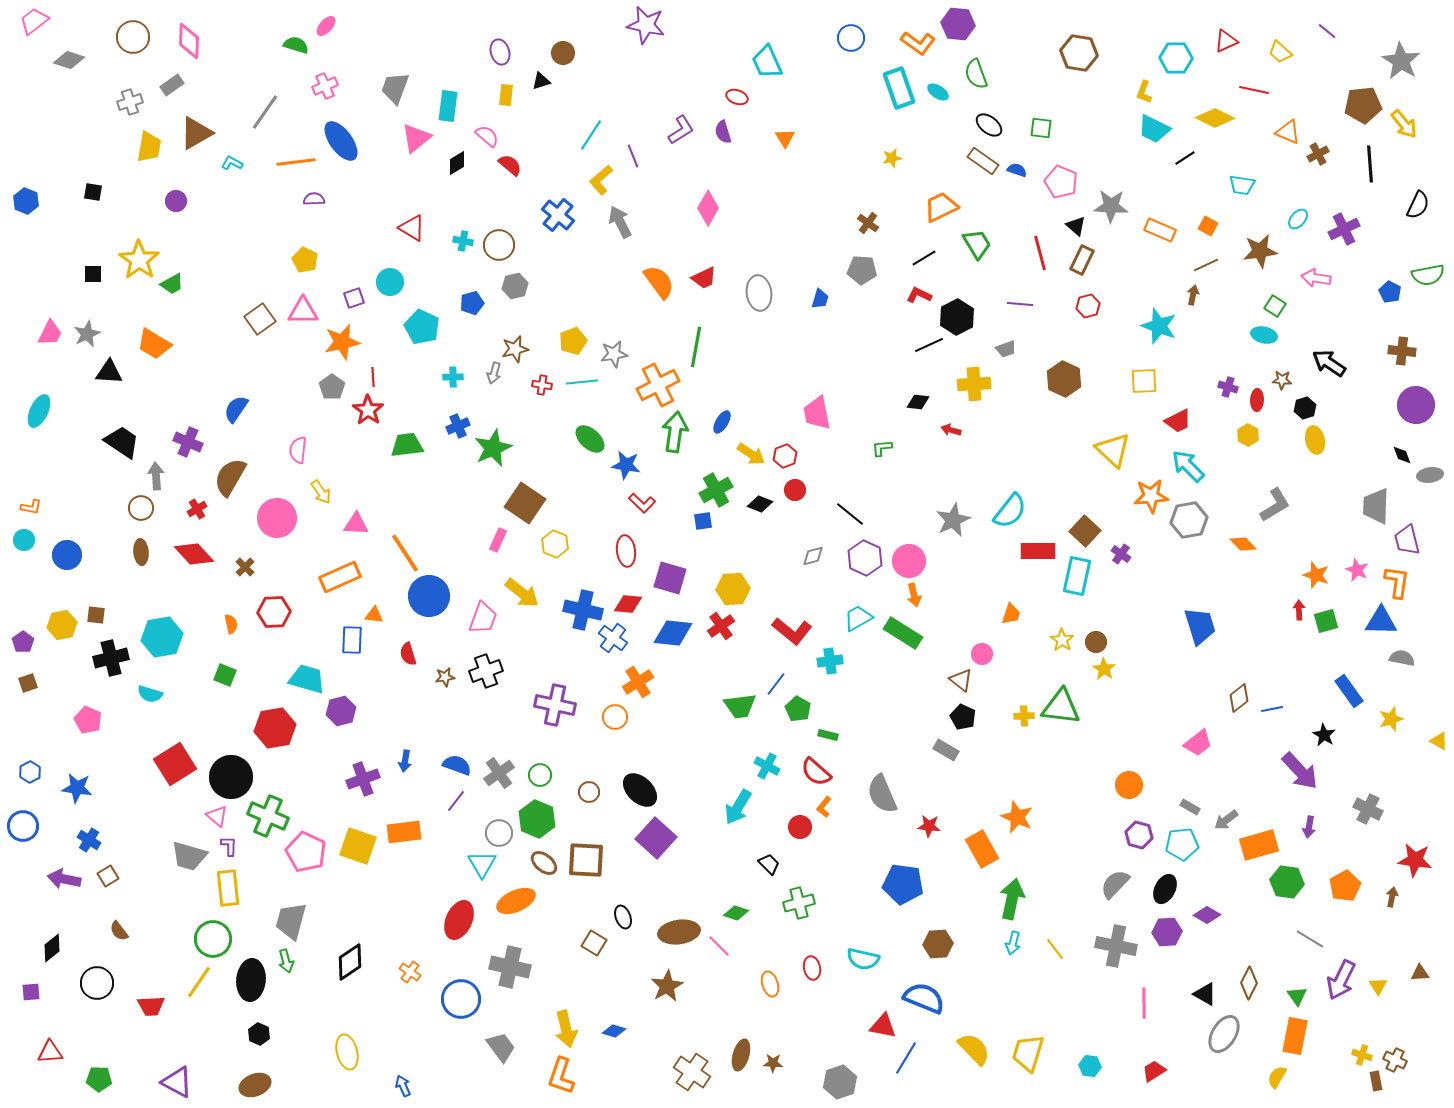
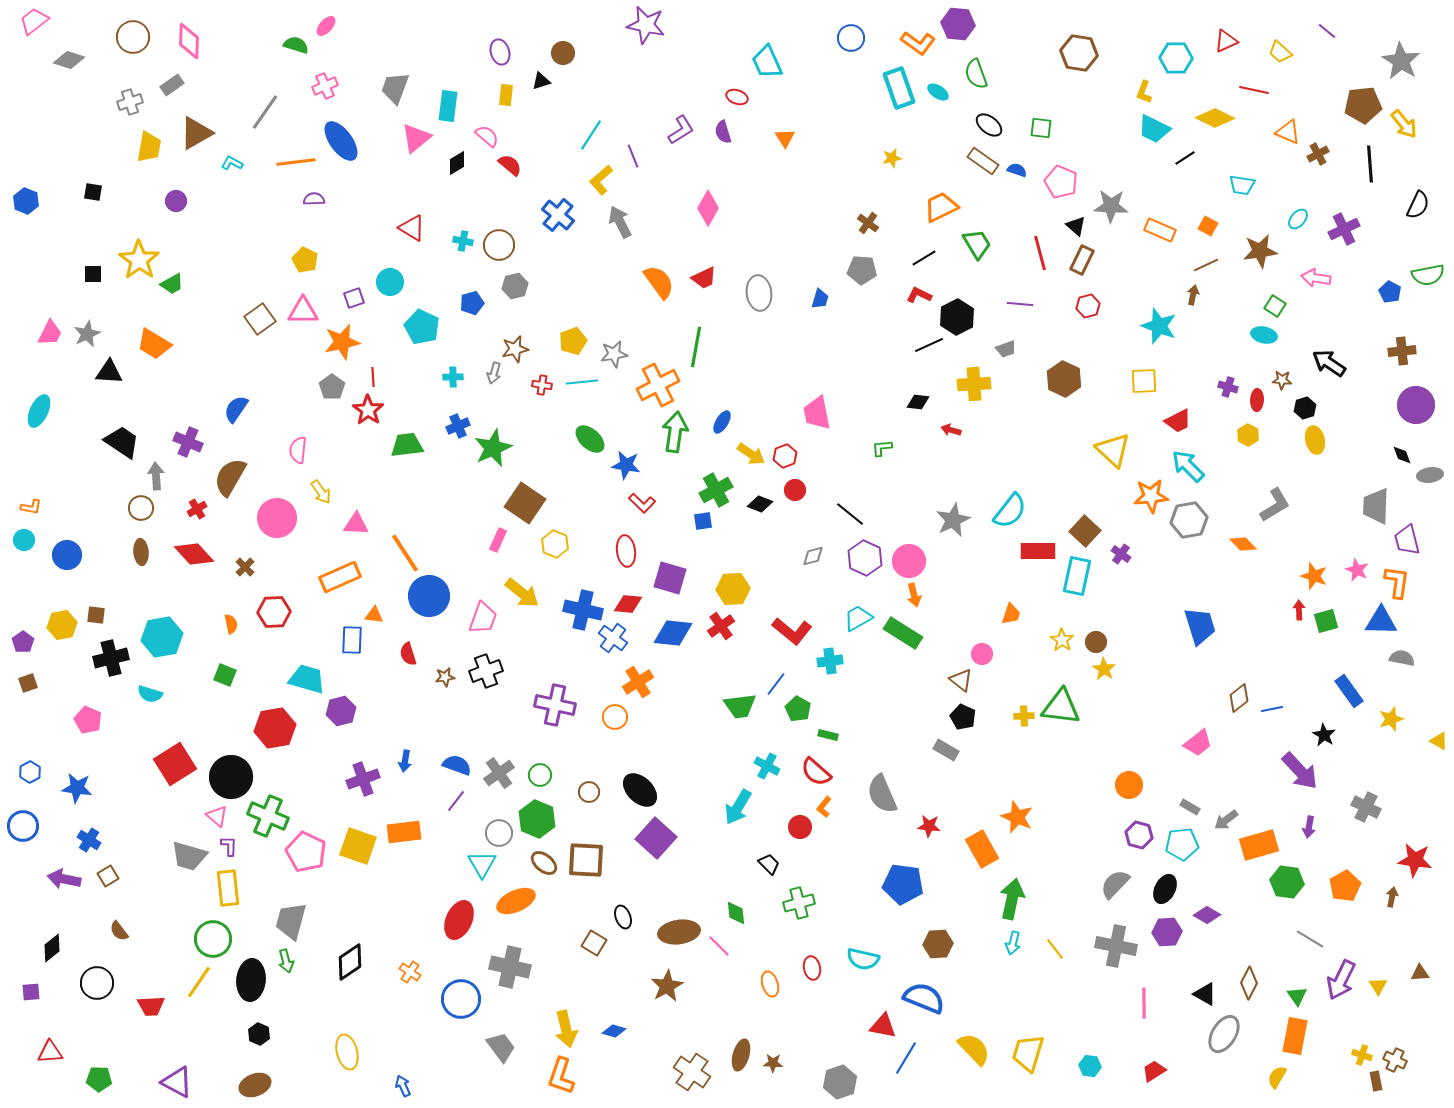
brown cross at (1402, 351): rotated 12 degrees counterclockwise
orange star at (1316, 575): moved 2 px left, 1 px down
gray cross at (1368, 809): moved 2 px left, 2 px up
green diamond at (736, 913): rotated 65 degrees clockwise
